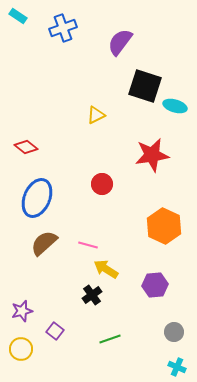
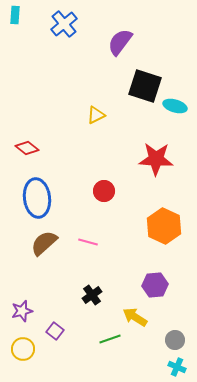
cyan rectangle: moved 3 px left, 1 px up; rotated 60 degrees clockwise
blue cross: moved 1 px right, 4 px up; rotated 20 degrees counterclockwise
red diamond: moved 1 px right, 1 px down
red star: moved 4 px right, 4 px down; rotated 12 degrees clockwise
red circle: moved 2 px right, 7 px down
blue ellipse: rotated 30 degrees counterclockwise
pink line: moved 3 px up
yellow arrow: moved 29 px right, 48 px down
gray circle: moved 1 px right, 8 px down
yellow circle: moved 2 px right
